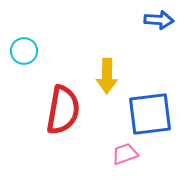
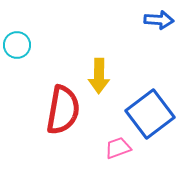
cyan circle: moved 7 px left, 6 px up
yellow arrow: moved 8 px left
blue square: rotated 30 degrees counterclockwise
pink trapezoid: moved 7 px left, 6 px up
